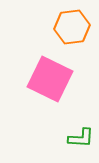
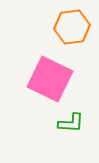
green L-shape: moved 10 px left, 15 px up
